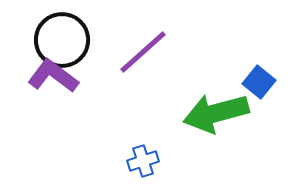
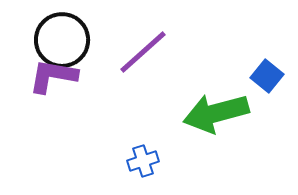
purple L-shape: rotated 27 degrees counterclockwise
blue square: moved 8 px right, 6 px up
